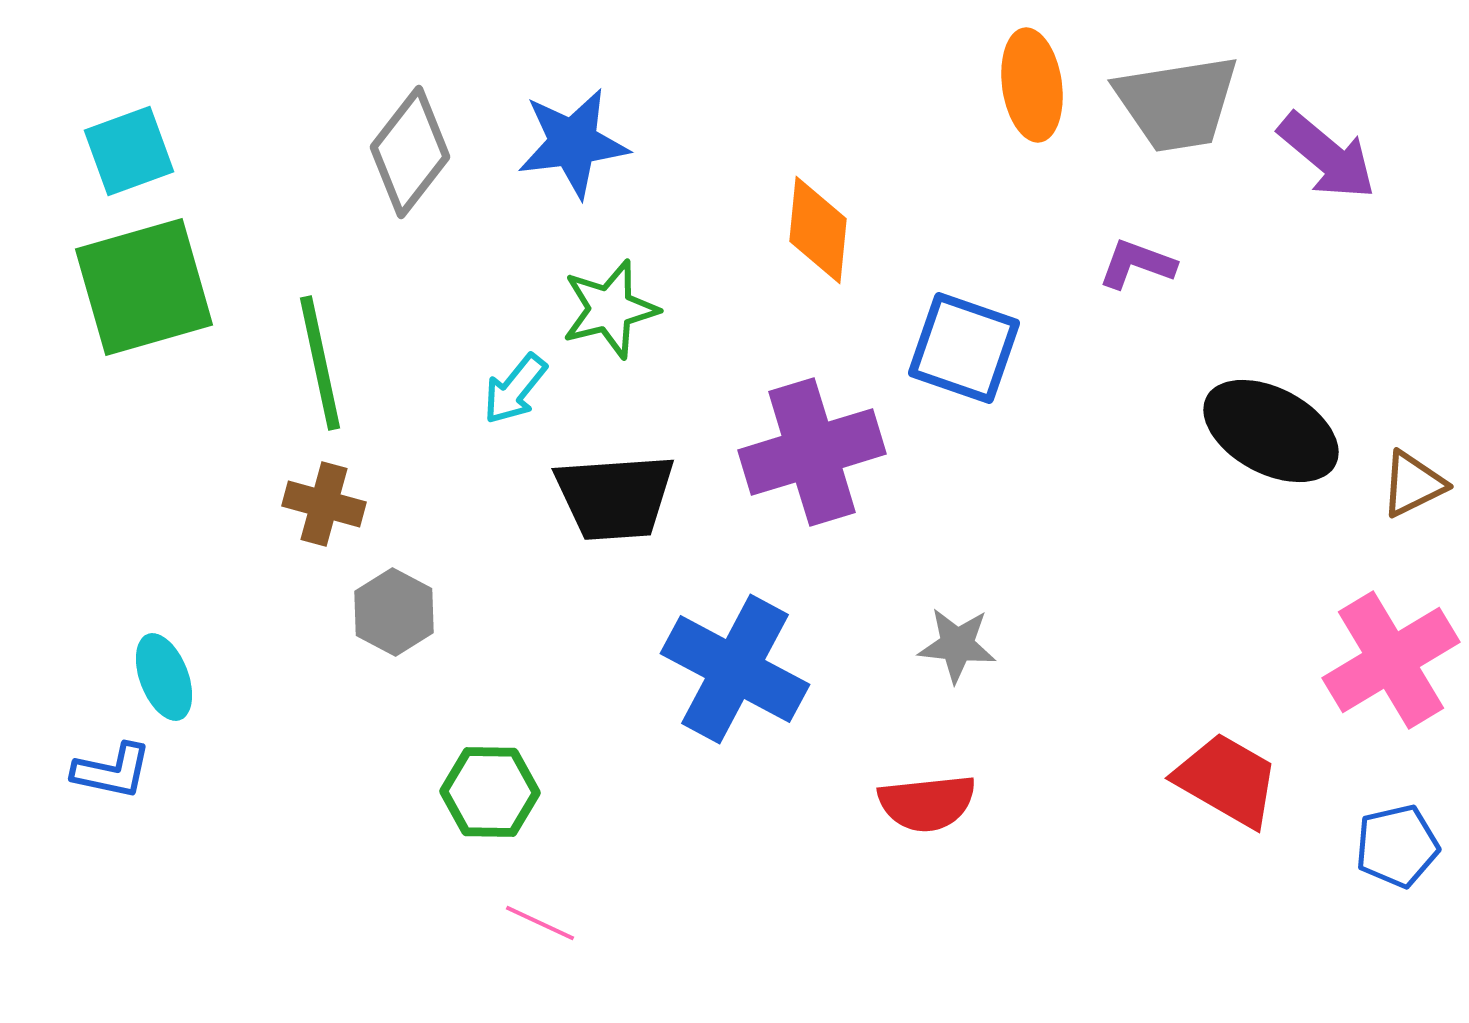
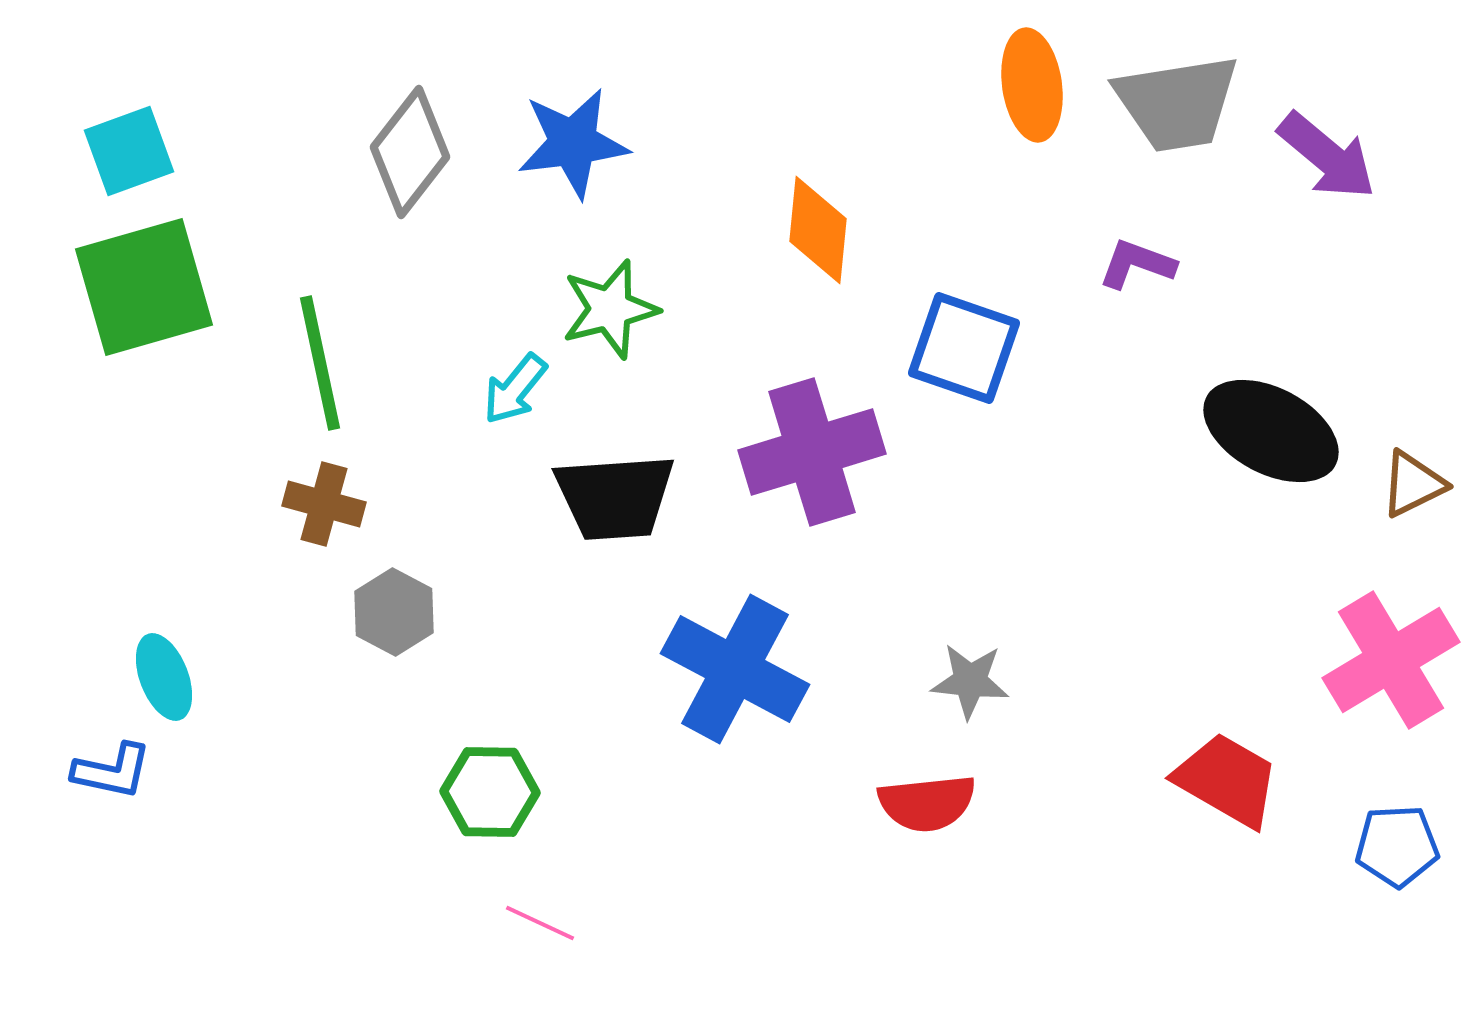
gray star: moved 13 px right, 36 px down
blue pentagon: rotated 10 degrees clockwise
